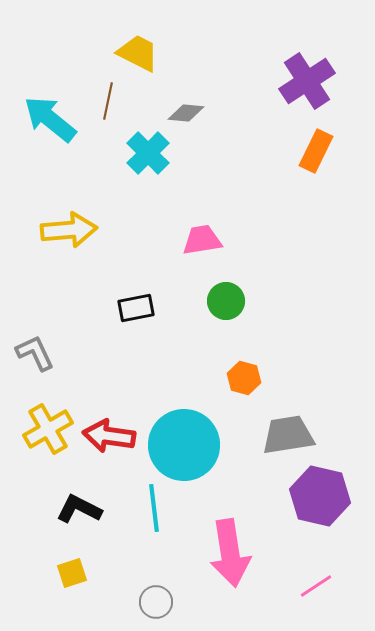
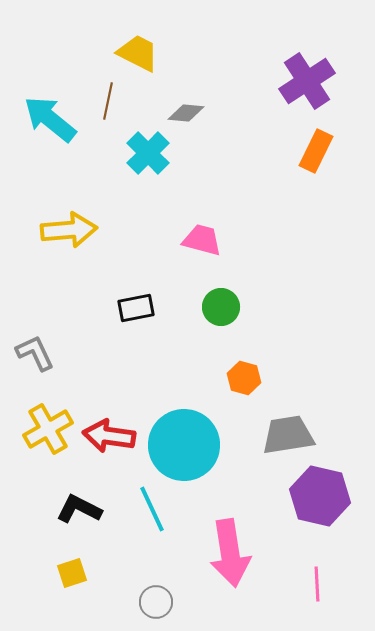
pink trapezoid: rotated 24 degrees clockwise
green circle: moved 5 px left, 6 px down
cyan line: moved 2 px left, 1 px down; rotated 18 degrees counterclockwise
pink line: moved 1 px right, 2 px up; rotated 60 degrees counterclockwise
